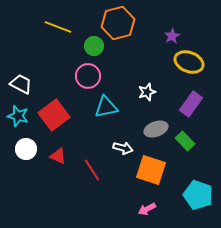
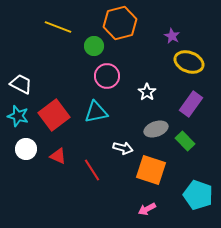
orange hexagon: moved 2 px right
purple star: rotated 14 degrees counterclockwise
pink circle: moved 19 px right
white star: rotated 18 degrees counterclockwise
cyan triangle: moved 10 px left, 5 px down
